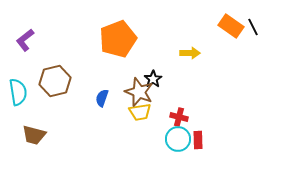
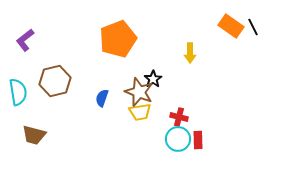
yellow arrow: rotated 90 degrees clockwise
